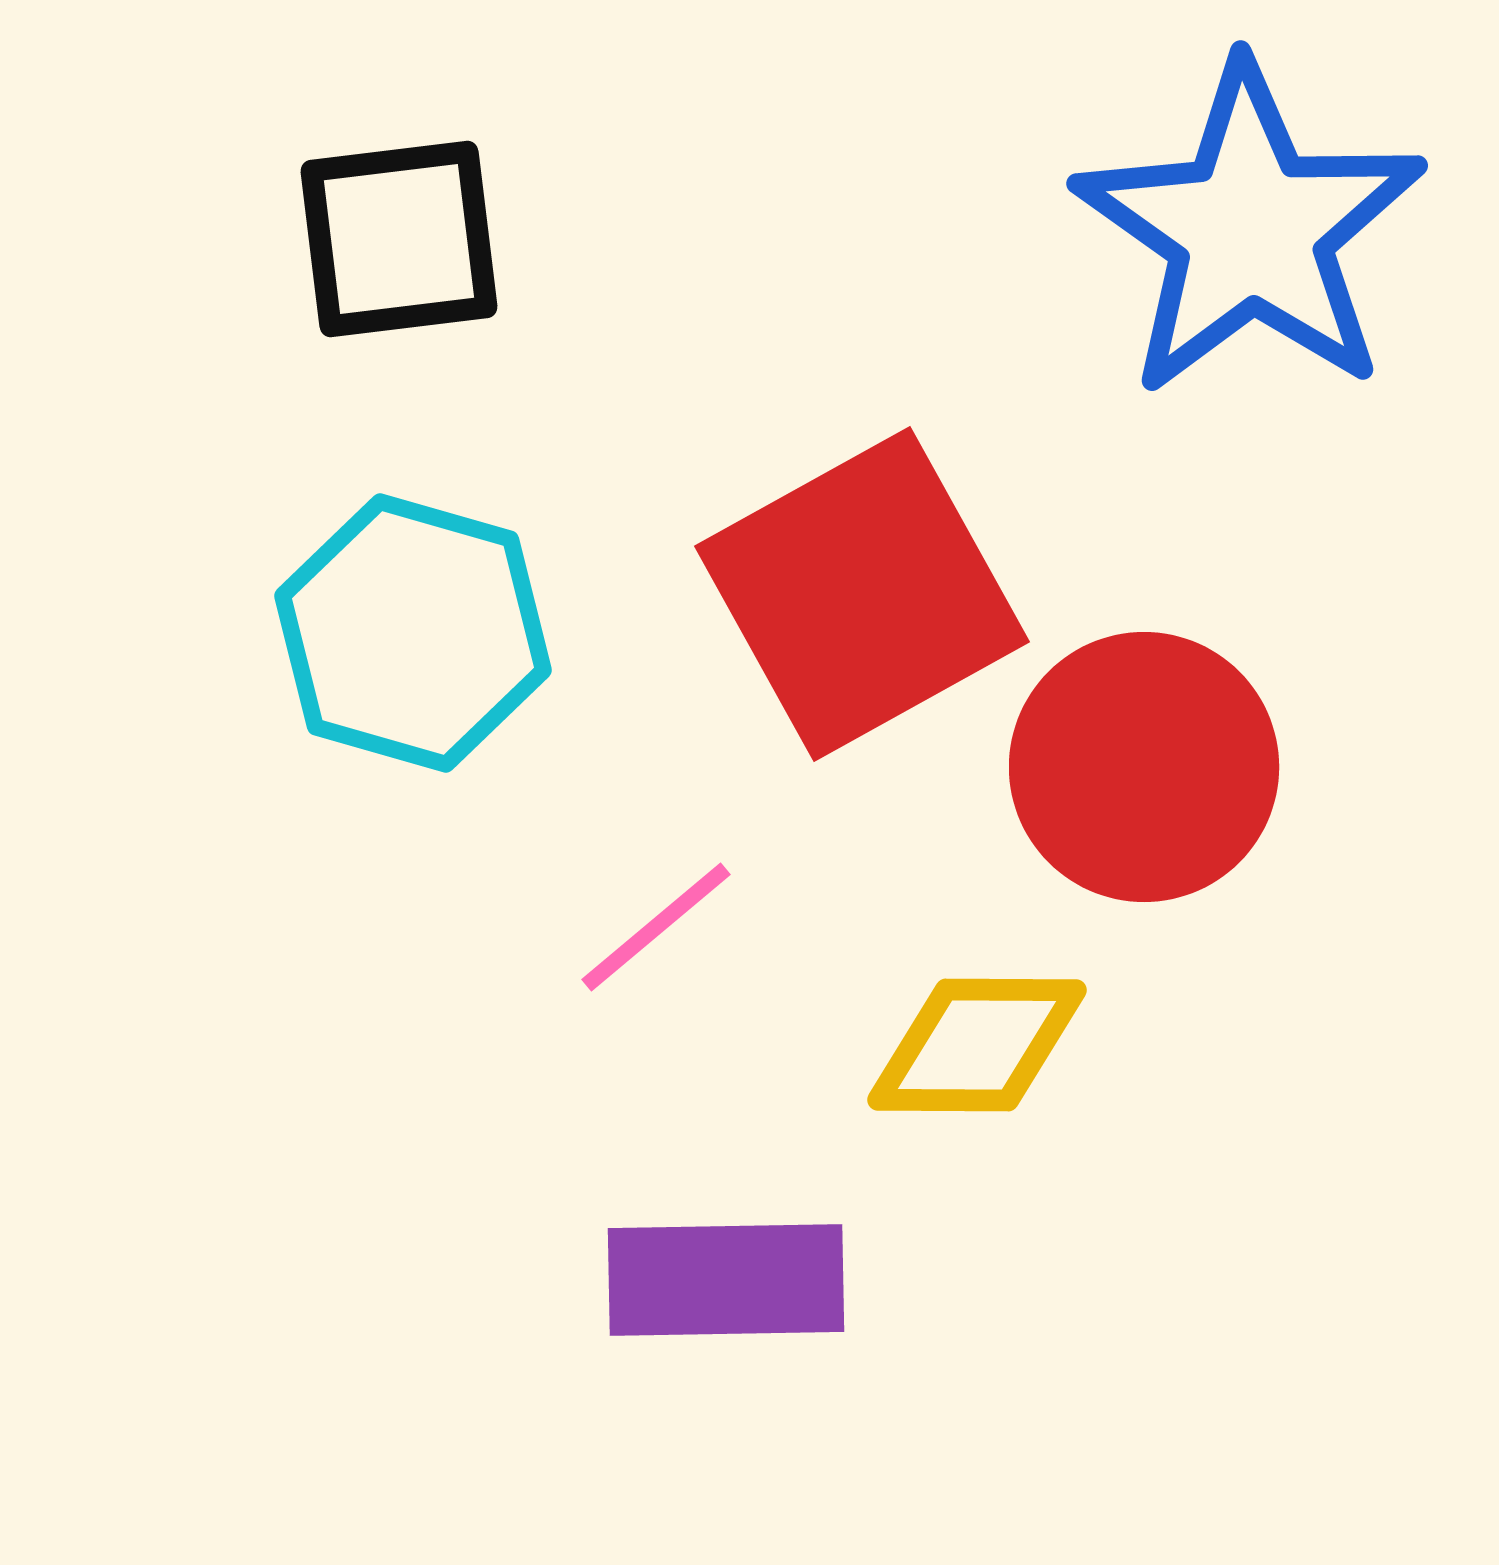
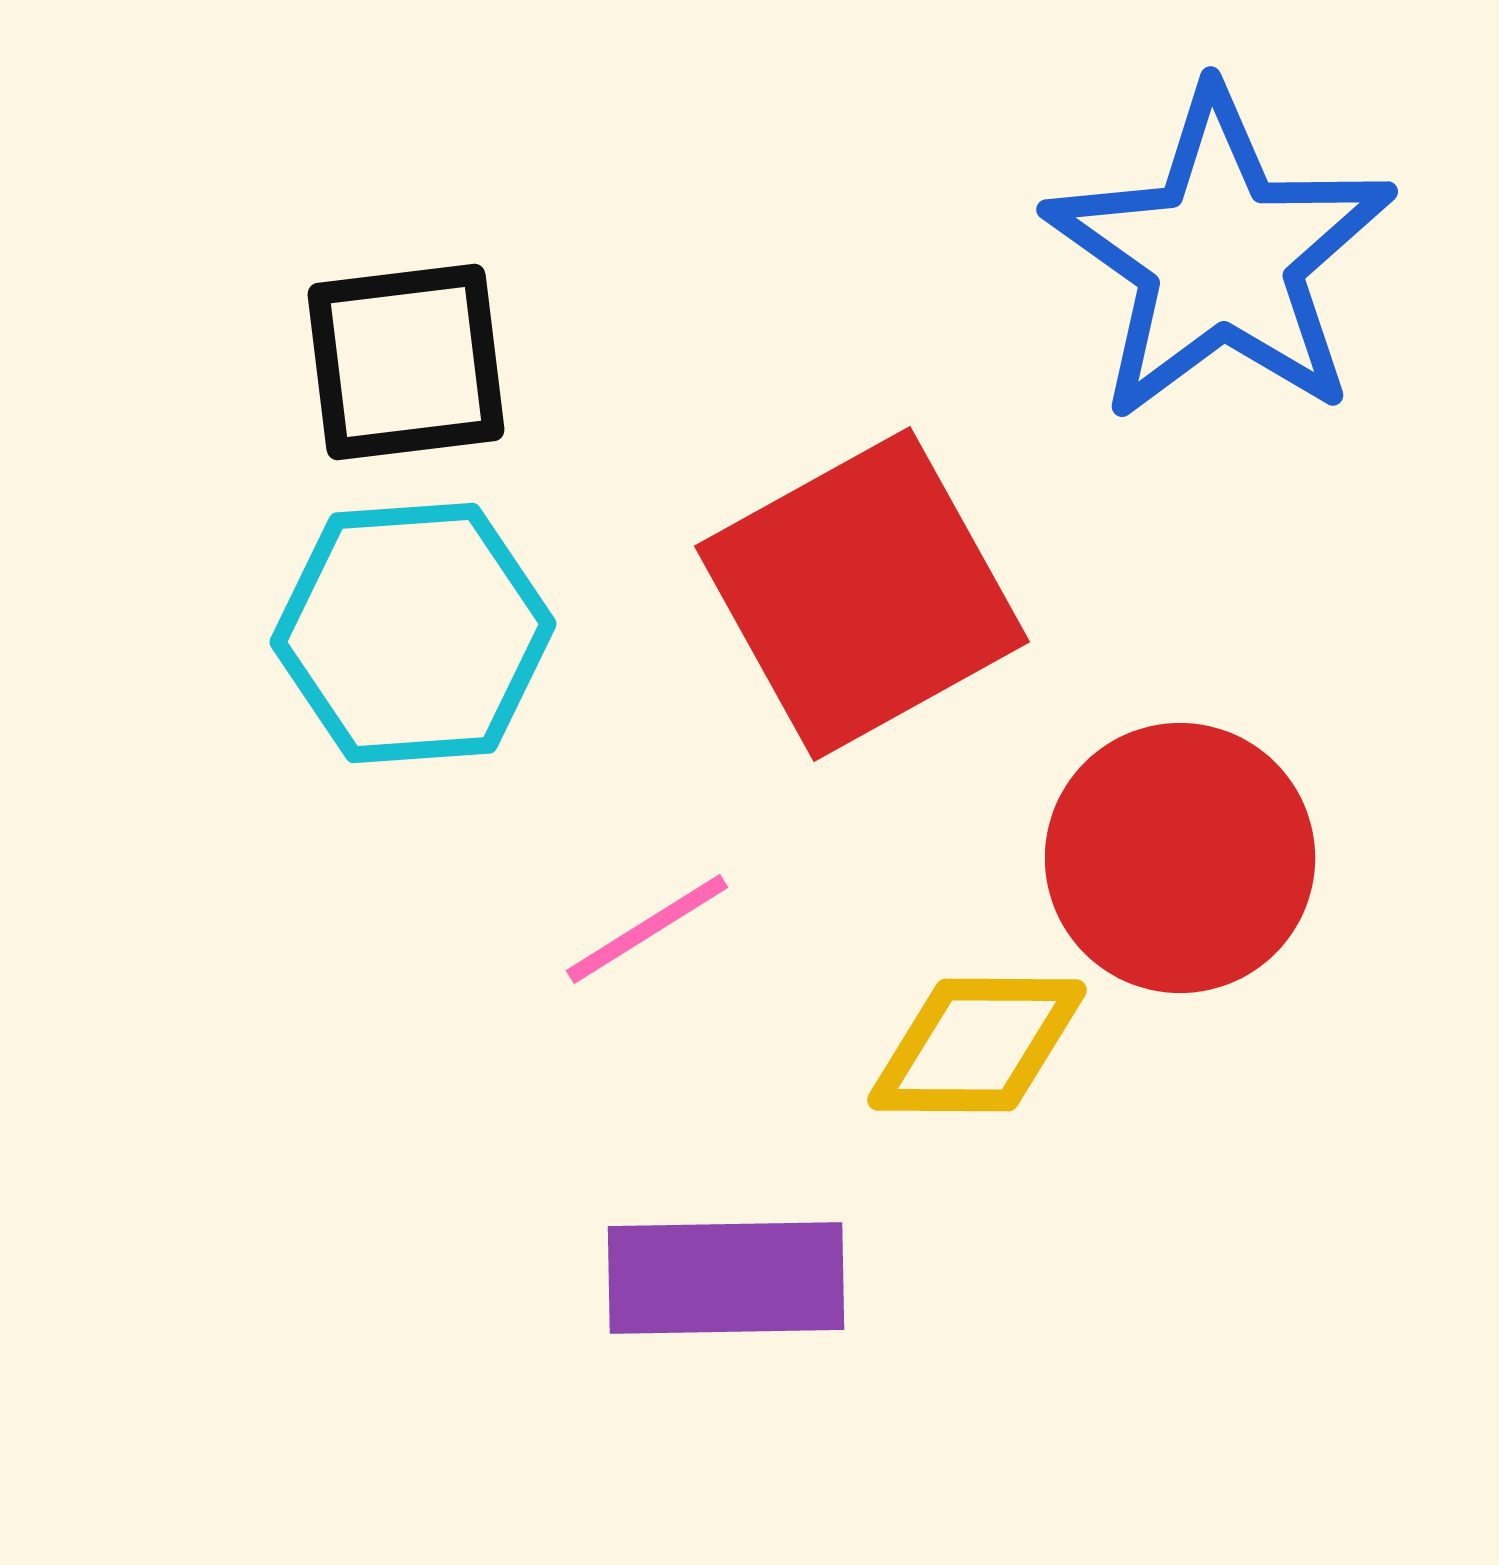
blue star: moved 30 px left, 26 px down
black square: moved 7 px right, 123 px down
cyan hexagon: rotated 20 degrees counterclockwise
red circle: moved 36 px right, 91 px down
pink line: moved 9 px left, 2 px down; rotated 8 degrees clockwise
purple rectangle: moved 2 px up
